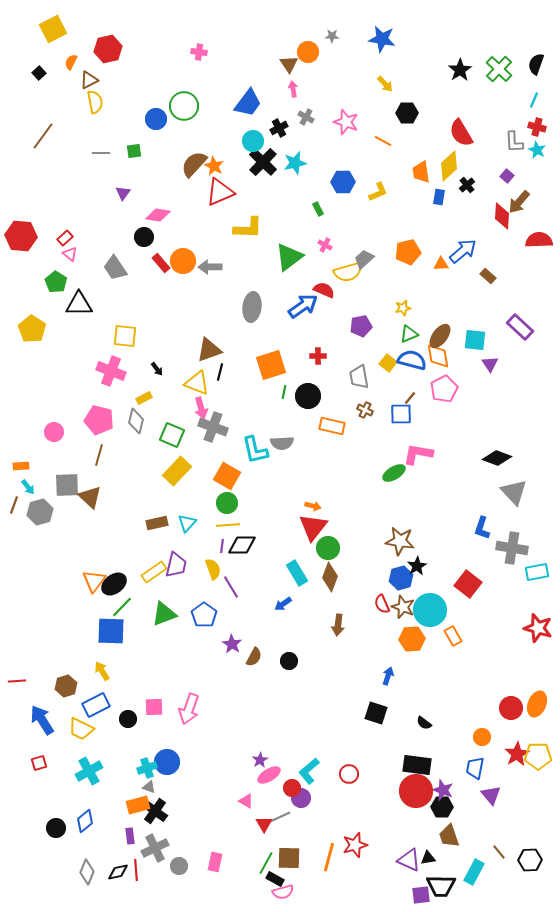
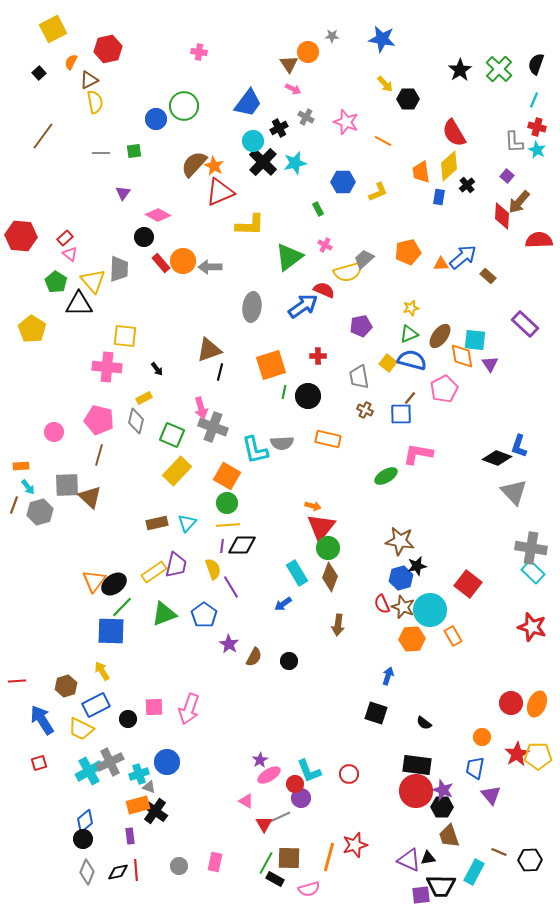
pink arrow at (293, 89): rotated 126 degrees clockwise
black hexagon at (407, 113): moved 1 px right, 14 px up
red semicircle at (461, 133): moved 7 px left
pink diamond at (158, 215): rotated 20 degrees clockwise
yellow L-shape at (248, 228): moved 2 px right, 3 px up
blue arrow at (463, 251): moved 6 px down
gray trapezoid at (115, 268): moved 4 px right, 1 px down; rotated 144 degrees counterclockwise
yellow star at (403, 308): moved 8 px right
purple rectangle at (520, 327): moved 5 px right, 3 px up
orange diamond at (438, 356): moved 24 px right
pink cross at (111, 371): moved 4 px left, 4 px up; rotated 16 degrees counterclockwise
yellow triangle at (197, 383): moved 104 px left, 102 px up; rotated 28 degrees clockwise
orange rectangle at (332, 426): moved 4 px left, 13 px down
green ellipse at (394, 473): moved 8 px left, 3 px down
red triangle at (313, 527): moved 8 px right
blue L-shape at (482, 528): moved 37 px right, 82 px up
gray cross at (512, 548): moved 19 px right
black star at (417, 566): rotated 18 degrees clockwise
cyan rectangle at (537, 572): moved 4 px left; rotated 55 degrees clockwise
red star at (538, 628): moved 6 px left, 1 px up
purple star at (232, 644): moved 3 px left
red circle at (511, 708): moved 5 px up
cyan cross at (147, 768): moved 8 px left, 6 px down
cyan L-shape at (309, 771): rotated 72 degrees counterclockwise
red circle at (292, 788): moved 3 px right, 4 px up
black circle at (56, 828): moved 27 px right, 11 px down
gray cross at (155, 848): moved 45 px left, 86 px up
brown line at (499, 852): rotated 28 degrees counterclockwise
pink semicircle at (283, 892): moved 26 px right, 3 px up
